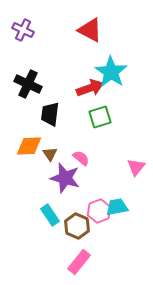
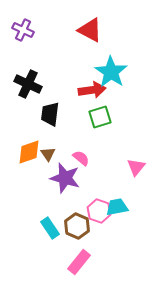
red arrow: moved 2 px right, 2 px down; rotated 12 degrees clockwise
orange diamond: moved 6 px down; rotated 16 degrees counterclockwise
brown triangle: moved 2 px left
pink hexagon: rotated 20 degrees counterclockwise
cyan rectangle: moved 13 px down
